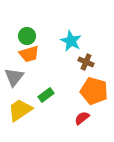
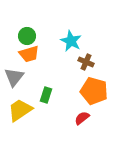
green rectangle: rotated 35 degrees counterclockwise
